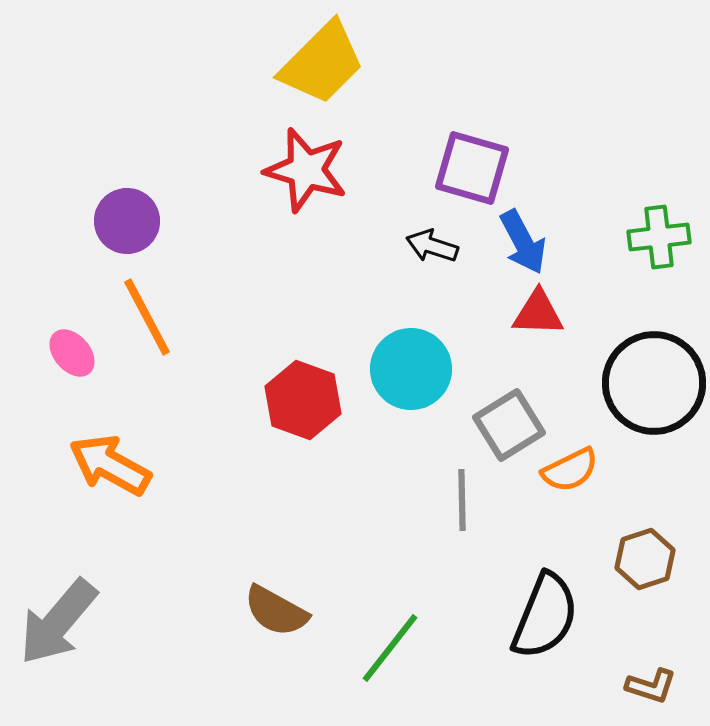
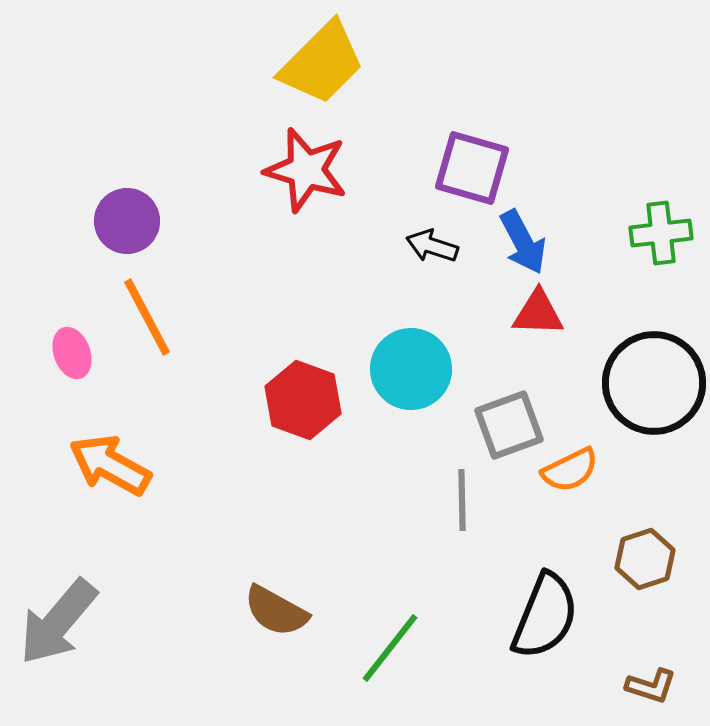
green cross: moved 2 px right, 4 px up
pink ellipse: rotated 21 degrees clockwise
gray square: rotated 12 degrees clockwise
